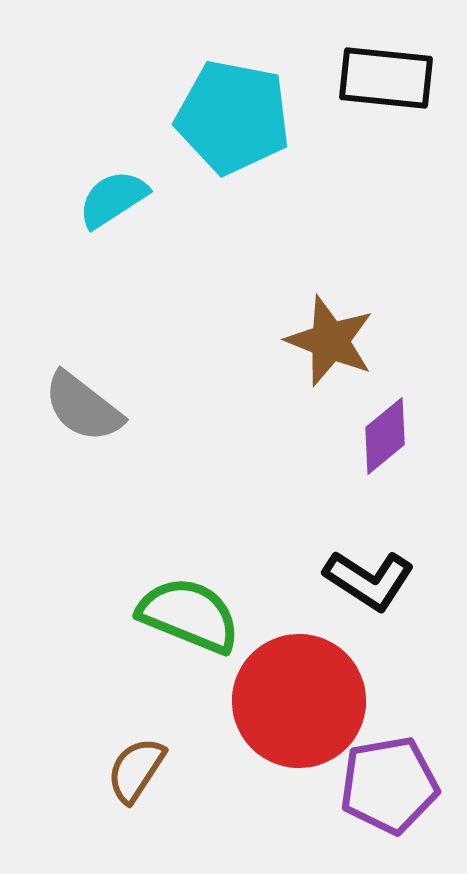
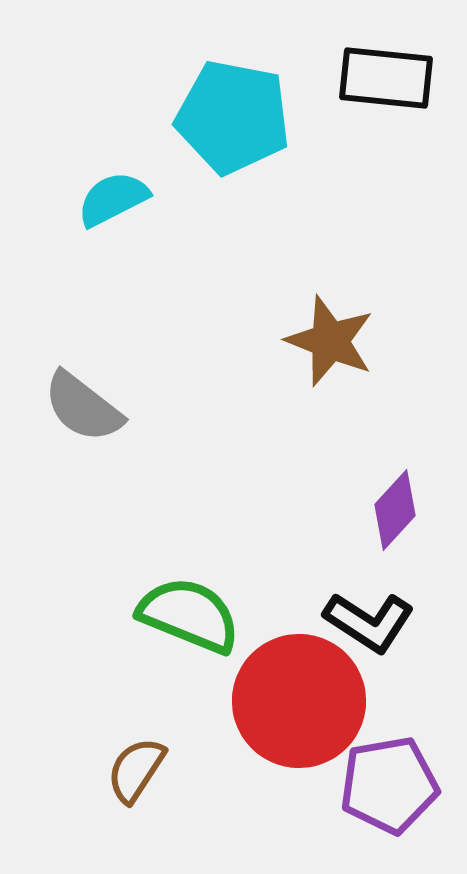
cyan semicircle: rotated 6 degrees clockwise
purple diamond: moved 10 px right, 74 px down; rotated 8 degrees counterclockwise
black L-shape: moved 42 px down
